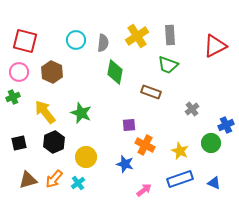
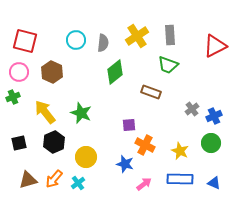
green diamond: rotated 40 degrees clockwise
blue cross: moved 12 px left, 9 px up
blue rectangle: rotated 20 degrees clockwise
pink arrow: moved 6 px up
